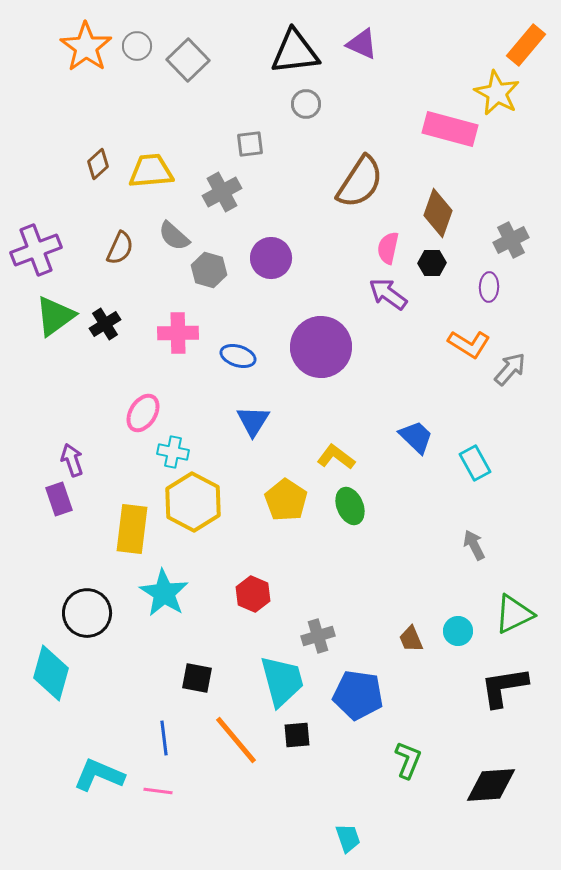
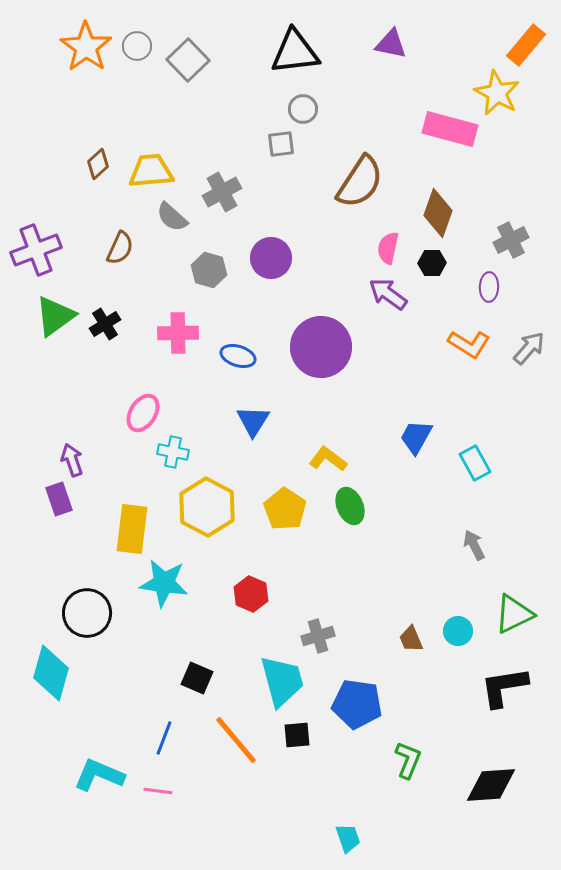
purple triangle at (362, 44): moved 29 px right; rotated 12 degrees counterclockwise
gray circle at (306, 104): moved 3 px left, 5 px down
gray square at (250, 144): moved 31 px right
gray semicircle at (174, 236): moved 2 px left, 19 px up
gray arrow at (510, 369): moved 19 px right, 21 px up
blue trapezoid at (416, 437): rotated 105 degrees counterclockwise
yellow L-shape at (336, 457): moved 8 px left, 2 px down
yellow pentagon at (286, 500): moved 1 px left, 9 px down
yellow hexagon at (193, 502): moved 14 px right, 5 px down
cyan star at (164, 593): moved 10 px up; rotated 24 degrees counterclockwise
red hexagon at (253, 594): moved 2 px left
black square at (197, 678): rotated 12 degrees clockwise
blue pentagon at (358, 695): moved 1 px left, 9 px down
blue line at (164, 738): rotated 28 degrees clockwise
